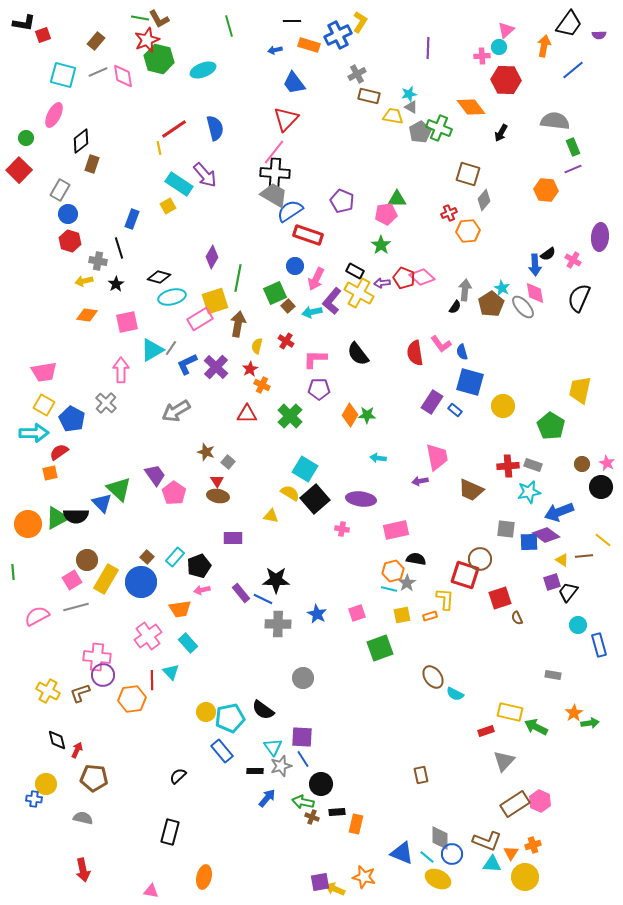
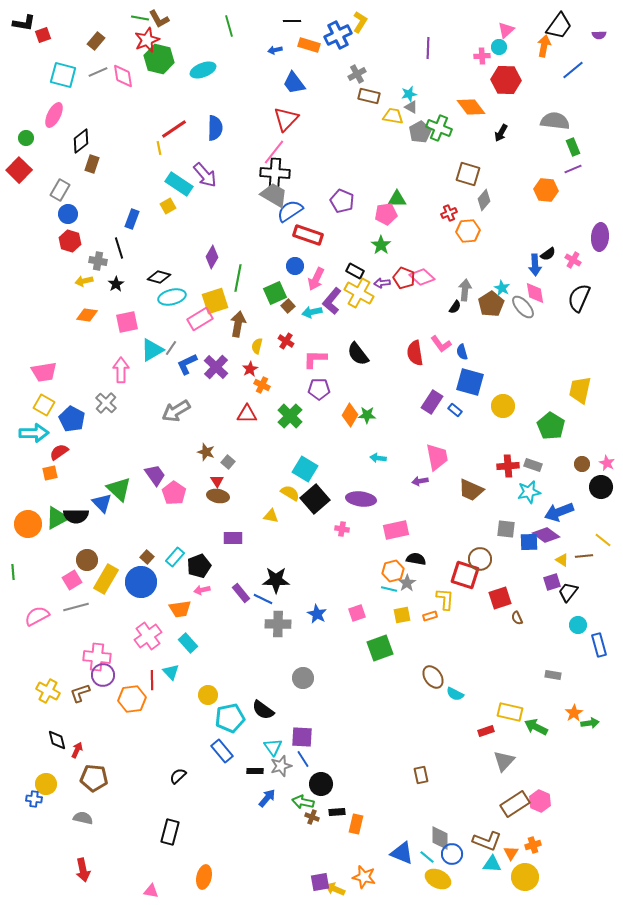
black trapezoid at (569, 24): moved 10 px left, 2 px down
blue semicircle at (215, 128): rotated 15 degrees clockwise
yellow circle at (206, 712): moved 2 px right, 17 px up
